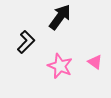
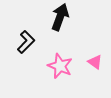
black arrow: rotated 16 degrees counterclockwise
